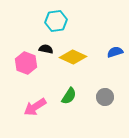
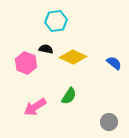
blue semicircle: moved 1 px left, 11 px down; rotated 56 degrees clockwise
gray circle: moved 4 px right, 25 px down
